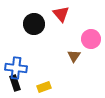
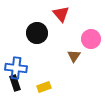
black circle: moved 3 px right, 9 px down
